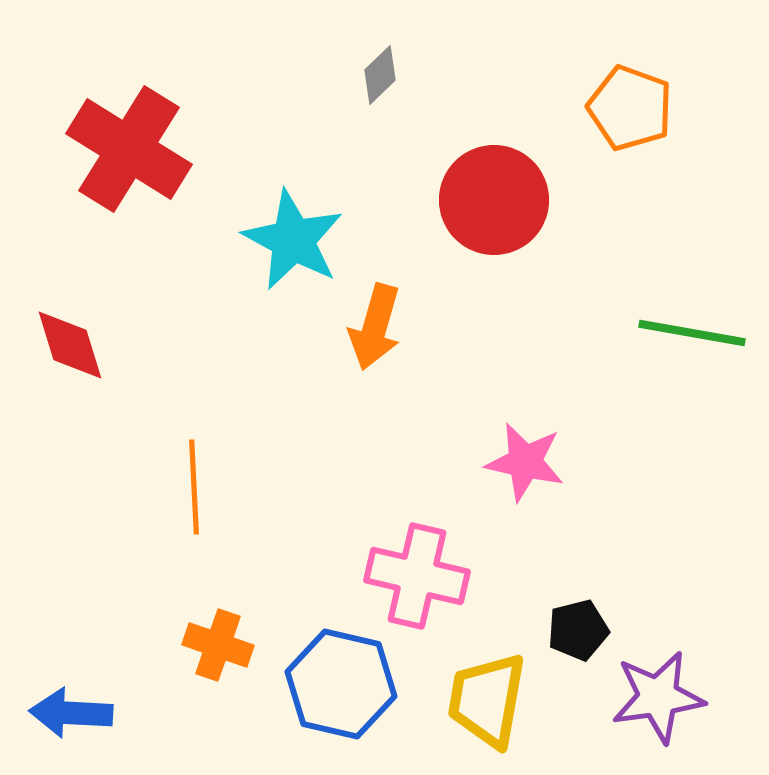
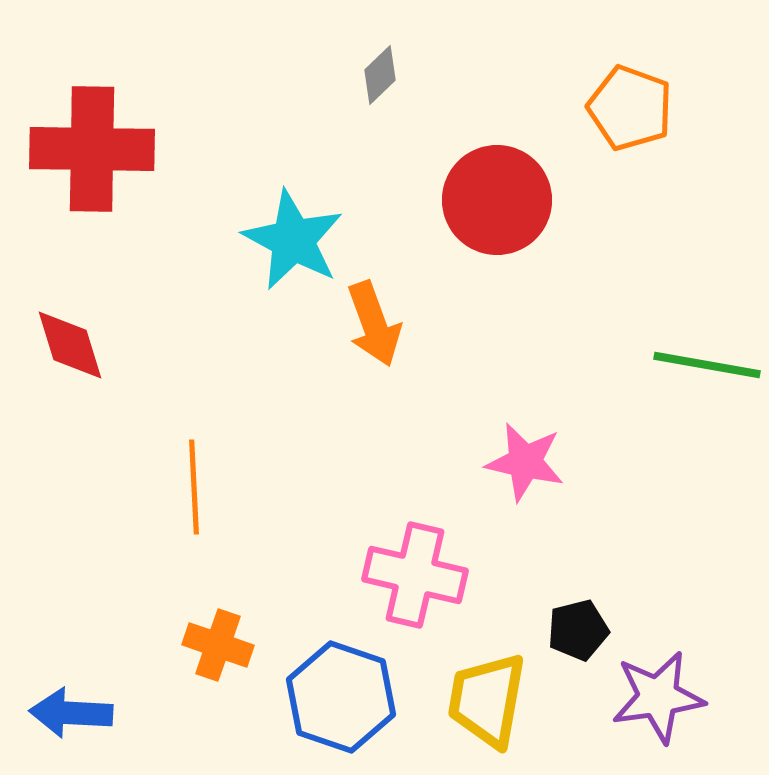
red cross: moved 37 px left; rotated 31 degrees counterclockwise
red circle: moved 3 px right
orange arrow: moved 1 px left, 3 px up; rotated 36 degrees counterclockwise
green line: moved 15 px right, 32 px down
pink cross: moved 2 px left, 1 px up
blue hexagon: moved 13 px down; rotated 6 degrees clockwise
